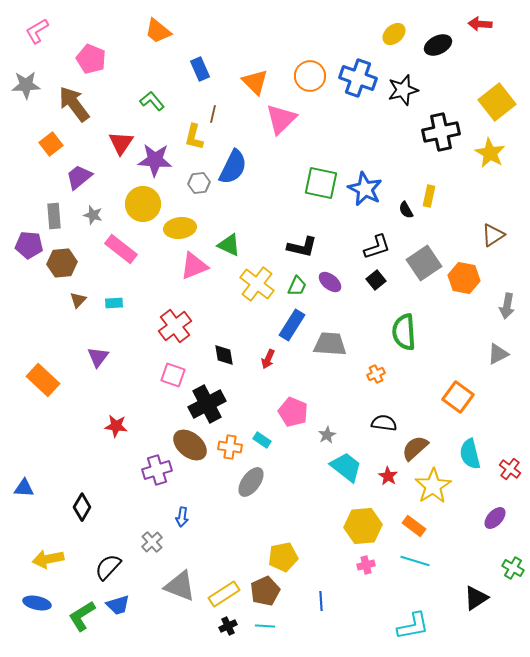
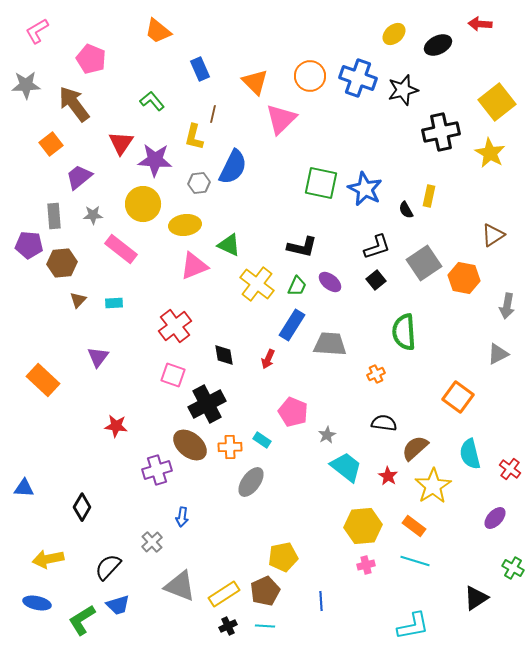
gray star at (93, 215): rotated 18 degrees counterclockwise
yellow ellipse at (180, 228): moved 5 px right, 3 px up
orange cross at (230, 447): rotated 10 degrees counterclockwise
green L-shape at (82, 616): moved 4 px down
